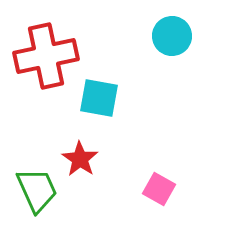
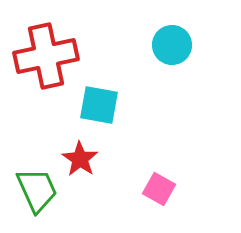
cyan circle: moved 9 px down
cyan square: moved 7 px down
